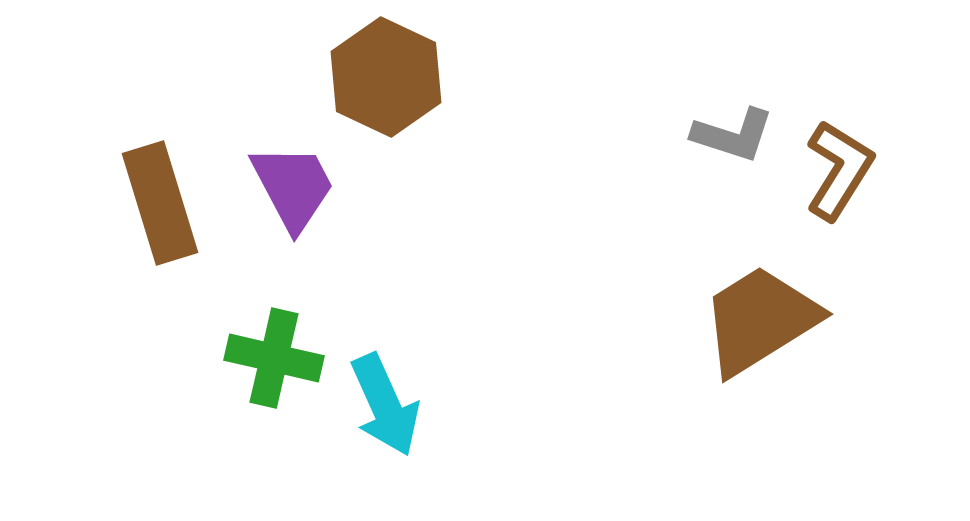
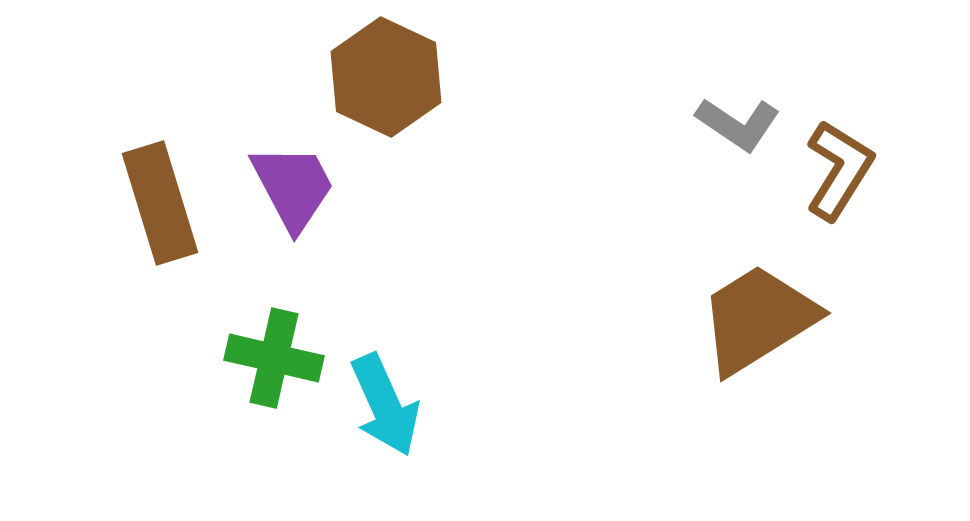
gray L-shape: moved 5 px right, 11 px up; rotated 16 degrees clockwise
brown trapezoid: moved 2 px left, 1 px up
